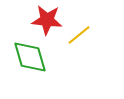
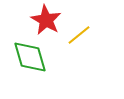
red star: moved 1 px left; rotated 24 degrees clockwise
